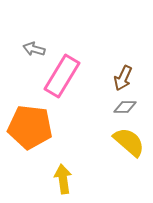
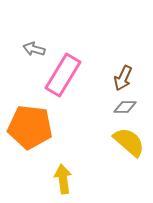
pink rectangle: moved 1 px right, 1 px up
